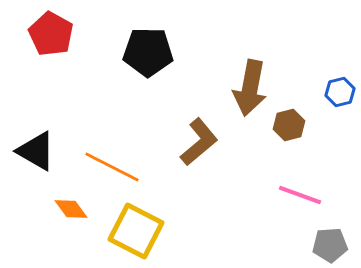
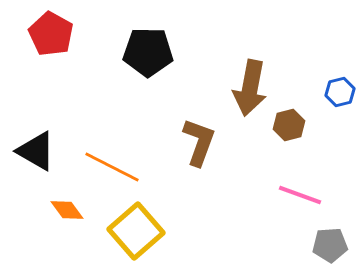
brown L-shape: rotated 30 degrees counterclockwise
orange diamond: moved 4 px left, 1 px down
yellow square: rotated 22 degrees clockwise
